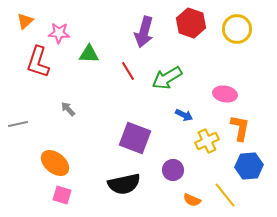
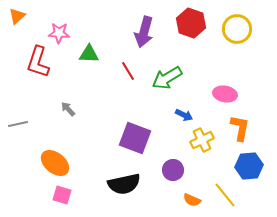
orange triangle: moved 8 px left, 5 px up
yellow cross: moved 5 px left, 1 px up
